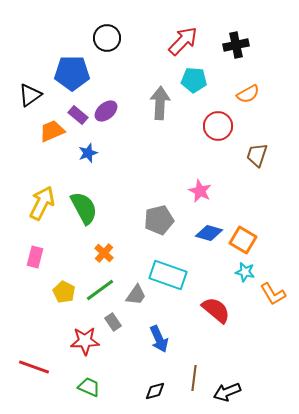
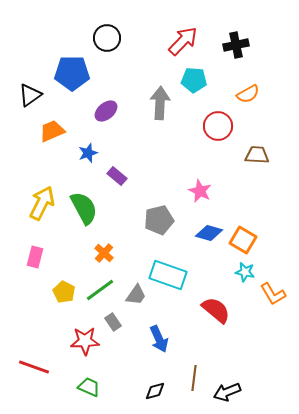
purple rectangle: moved 39 px right, 61 px down
brown trapezoid: rotated 75 degrees clockwise
